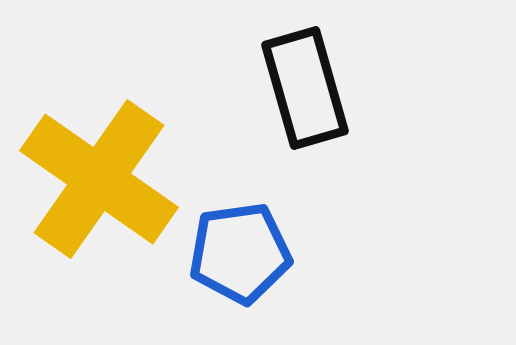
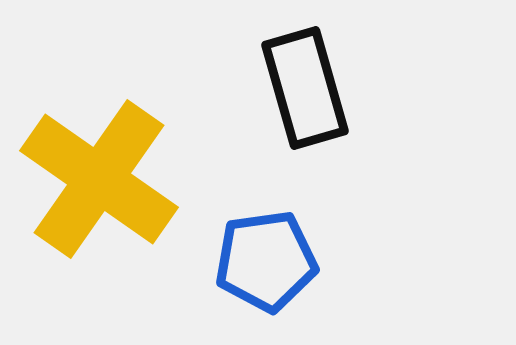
blue pentagon: moved 26 px right, 8 px down
